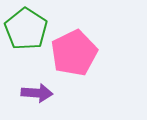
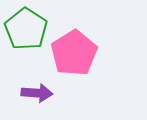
pink pentagon: rotated 6 degrees counterclockwise
